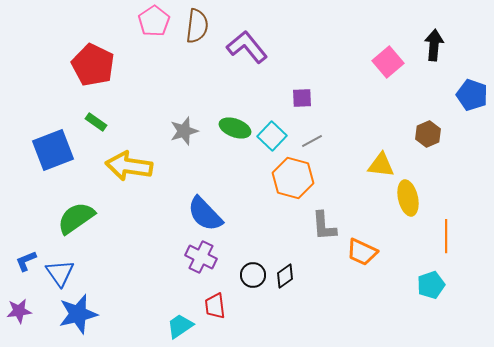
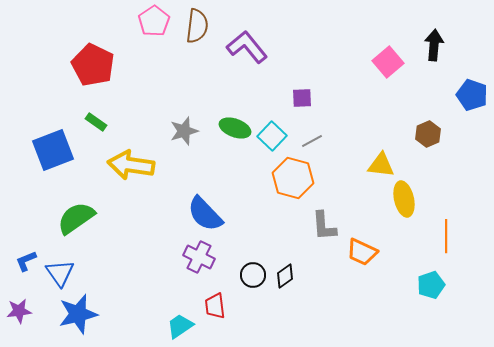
yellow arrow: moved 2 px right, 1 px up
yellow ellipse: moved 4 px left, 1 px down
purple cross: moved 2 px left
